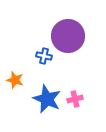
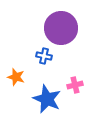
purple circle: moved 7 px left, 8 px up
orange star: moved 1 px right, 3 px up
pink cross: moved 14 px up
